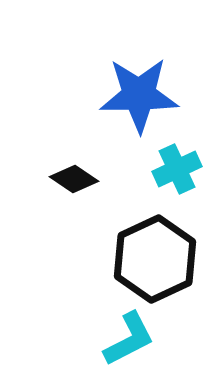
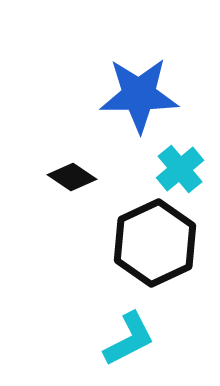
cyan cross: moved 3 px right; rotated 15 degrees counterclockwise
black diamond: moved 2 px left, 2 px up
black hexagon: moved 16 px up
